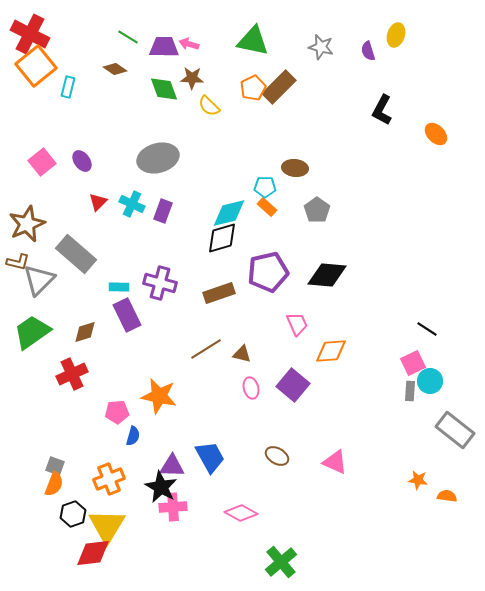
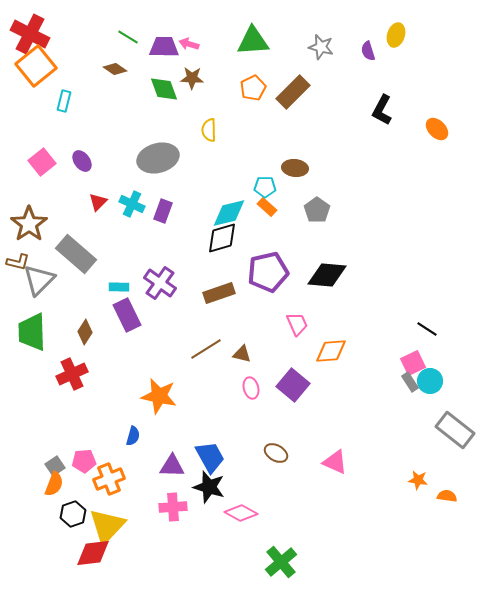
green triangle at (253, 41): rotated 16 degrees counterclockwise
cyan rectangle at (68, 87): moved 4 px left, 14 px down
brown rectangle at (279, 87): moved 14 px right, 5 px down
yellow semicircle at (209, 106): moved 24 px down; rotated 45 degrees clockwise
orange ellipse at (436, 134): moved 1 px right, 5 px up
brown star at (27, 224): moved 2 px right; rotated 12 degrees counterclockwise
purple cross at (160, 283): rotated 20 degrees clockwise
green trapezoid at (32, 332): rotated 57 degrees counterclockwise
brown diamond at (85, 332): rotated 40 degrees counterclockwise
gray rectangle at (410, 391): moved 9 px up; rotated 36 degrees counterclockwise
pink pentagon at (117, 412): moved 33 px left, 49 px down
brown ellipse at (277, 456): moved 1 px left, 3 px up
gray square at (55, 466): rotated 36 degrees clockwise
black star at (161, 487): moved 48 px right; rotated 12 degrees counterclockwise
yellow triangle at (107, 526): rotated 12 degrees clockwise
